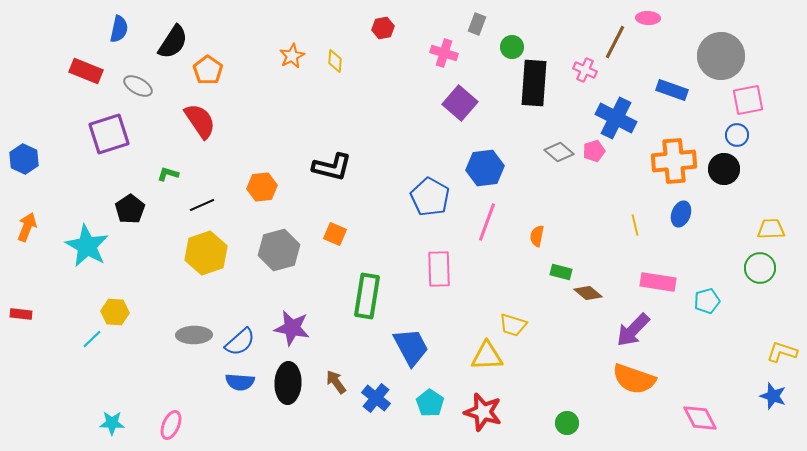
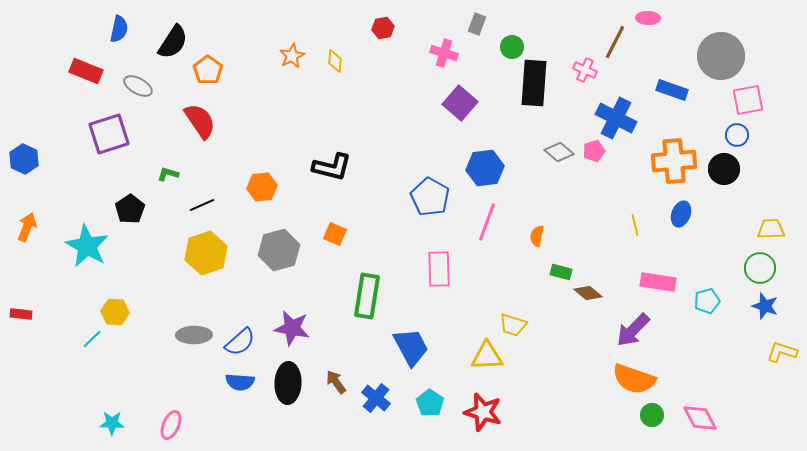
blue star at (773, 396): moved 8 px left, 90 px up
green circle at (567, 423): moved 85 px right, 8 px up
